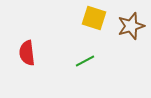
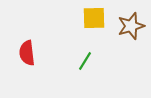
yellow square: rotated 20 degrees counterclockwise
green line: rotated 30 degrees counterclockwise
